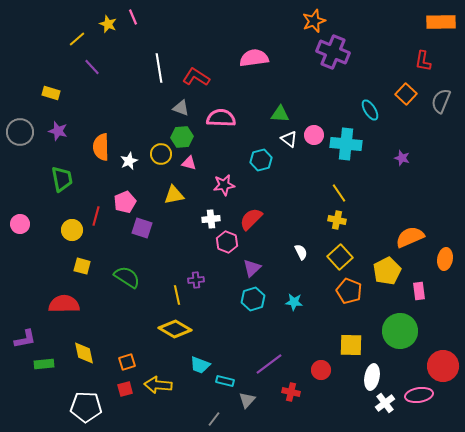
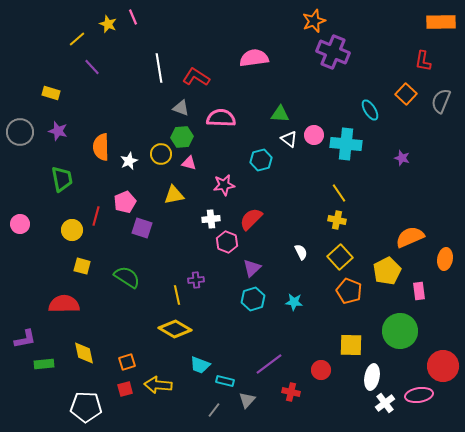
gray line at (214, 419): moved 9 px up
